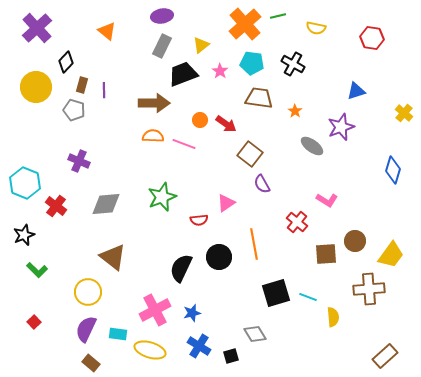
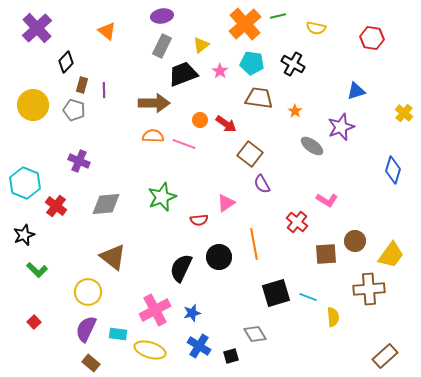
yellow circle at (36, 87): moved 3 px left, 18 px down
